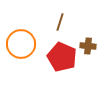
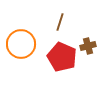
brown cross: rotated 21 degrees counterclockwise
